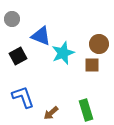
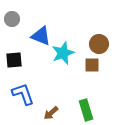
black square: moved 4 px left, 4 px down; rotated 24 degrees clockwise
blue L-shape: moved 3 px up
